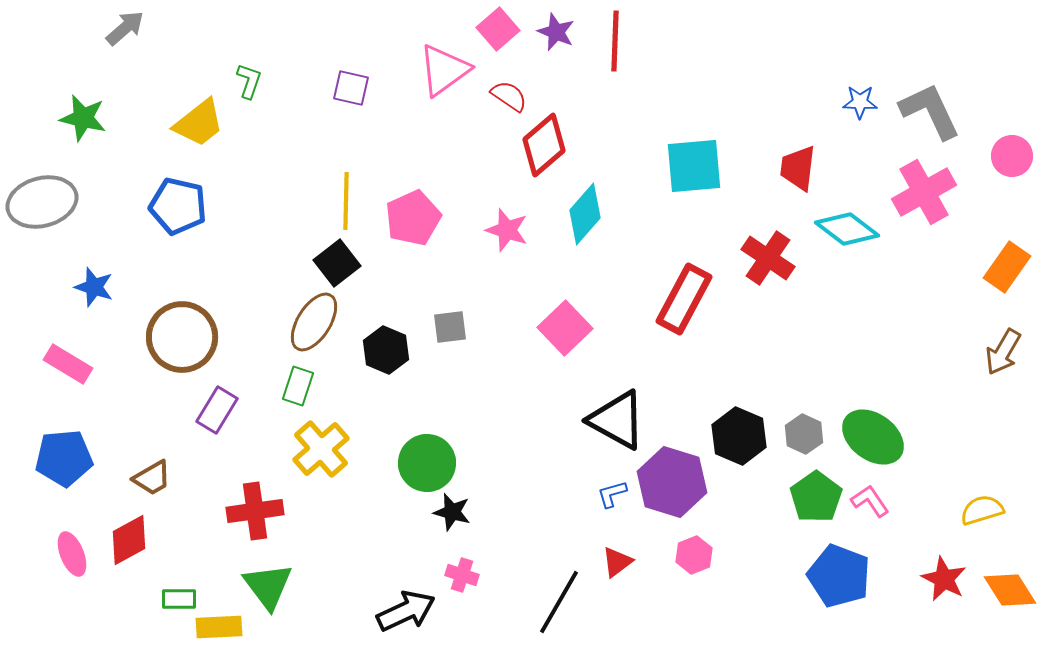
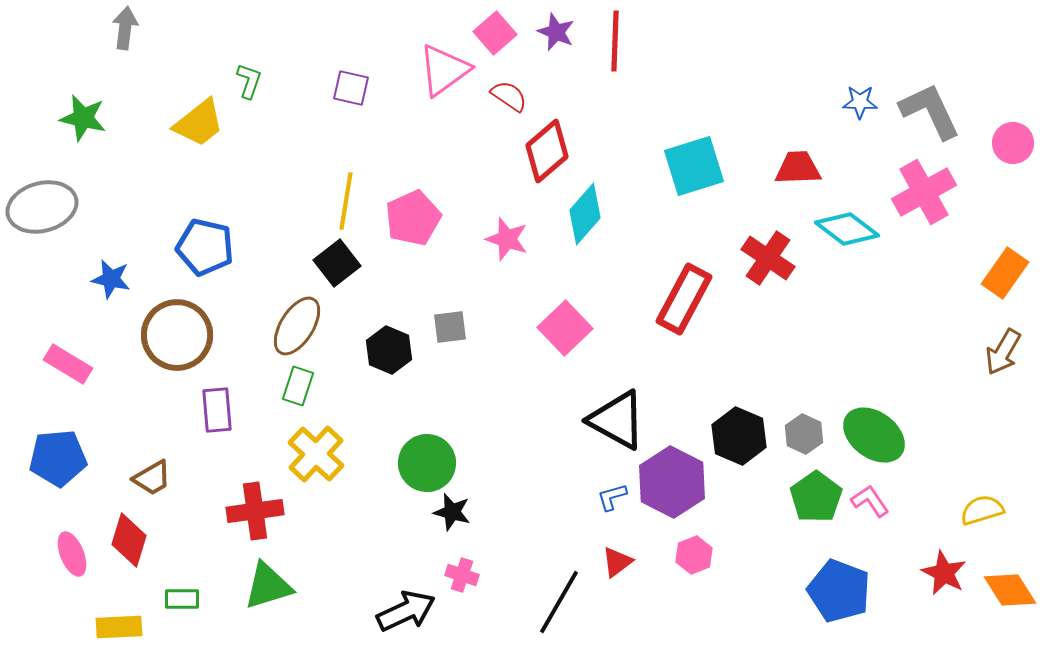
gray arrow at (125, 28): rotated 42 degrees counterclockwise
pink square at (498, 29): moved 3 px left, 4 px down
red diamond at (544, 145): moved 3 px right, 6 px down
pink circle at (1012, 156): moved 1 px right, 13 px up
cyan square at (694, 166): rotated 12 degrees counterclockwise
red trapezoid at (798, 168): rotated 81 degrees clockwise
yellow line at (346, 201): rotated 8 degrees clockwise
gray ellipse at (42, 202): moved 5 px down
blue pentagon at (178, 206): moved 27 px right, 41 px down
pink star at (507, 230): moved 9 px down
orange rectangle at (1007, 267): moved 2 px left, 6 px down
blue star at (94, 287): moved 17 px right, 8 px up; rotated 6 degrees counterclockwise
brown ellipse at (314, 322): moved 17 px left, 4 px down
brown circle at (182, 337): moved 5 px left, 2 px up
black hexagon at (386, 350): moved 3 px right
purple rectangle at (217, 410): rotated 36 degrees counterclockwise
green ellipse at (873, 437): moved 1 px right, 2 px up
yellow cross at (321, 449): moved 5 px left, 5 px down; rotated 6 degrees counterclockwise
blue pentagon at (64, 458): moved 6 px left
purple hexagon at (672, 482): rotated 10 degrees clockwise
blue L-shape at (612, 494): moved 3 px down
red diamond at (129, 540): rotated 44 degrees counterclockwise
blue pentagon at (839, 576): moved 15 px down
red star at (944, 579): moved 6 px up
green triangle at (268, 586): rotated 50 degrees clockwise
green rectangle at (179, 599): moved 3 px right
yellow rectangle at (219, 627): moved 100 px left
